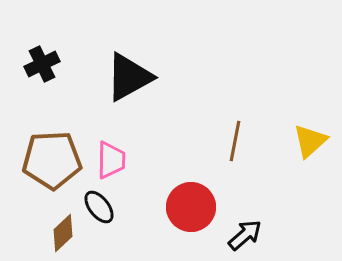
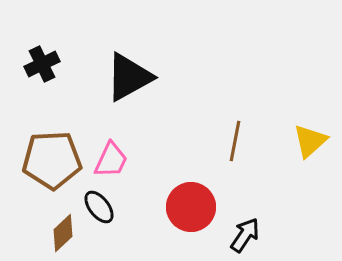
pink trapezoid: rotated 24 degrees clockwise
black arrow: rotated 15 degrees counterclockwise
